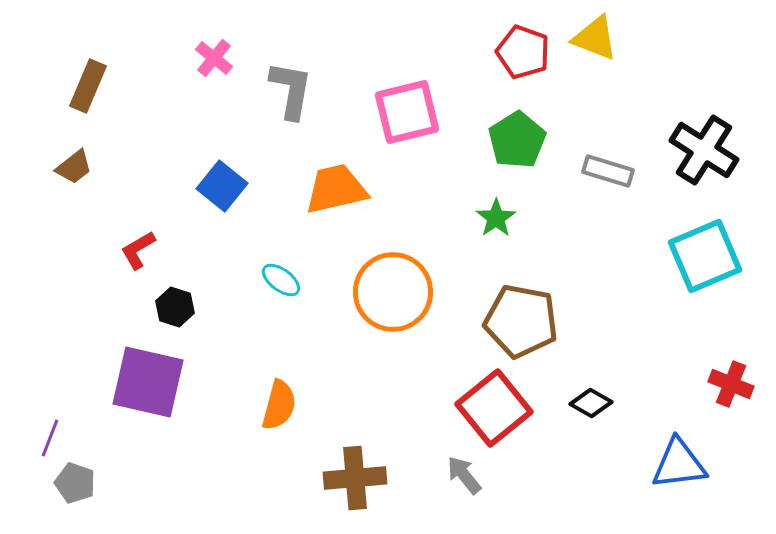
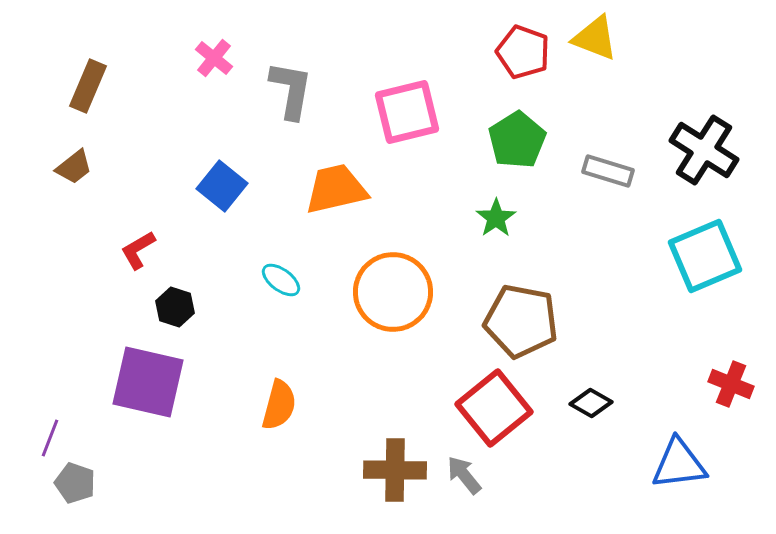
brown cross: moved 40 px right, 8 px up; rotated 6 degrees clockwise
